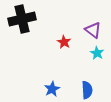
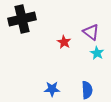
purple triangle: moved 2 px left, 2 px down
blue star: rotated 28 degrees clockwise
